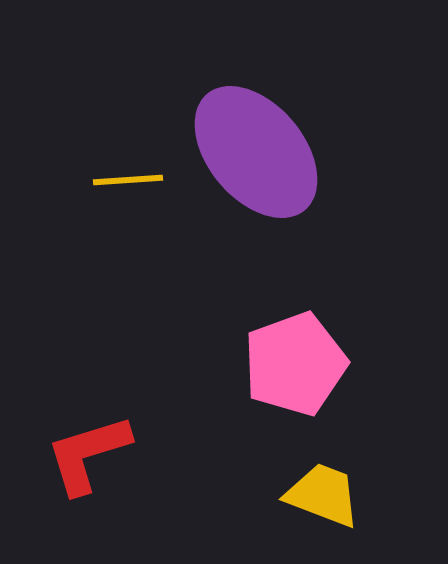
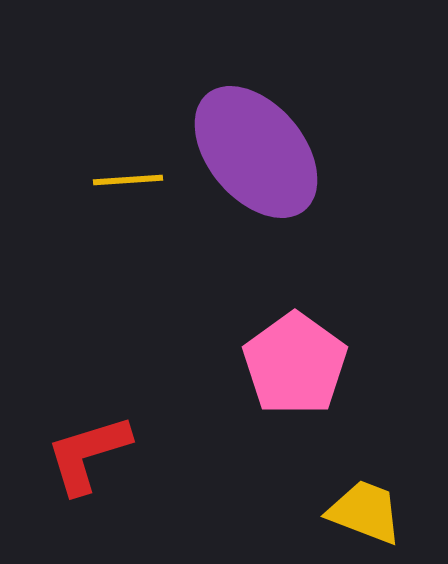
pink pentagon: rotated 16 degrees counterclockwise
yellow trapezoid: moved 42 px right, 17 px down
